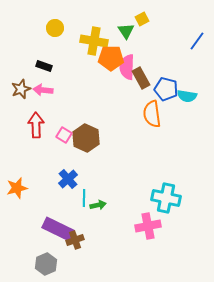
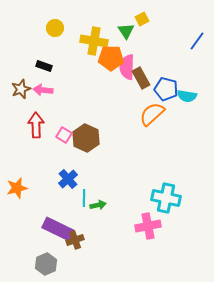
orange semicircle: rotated 56 degrees clockwise
